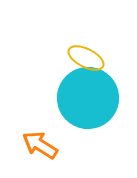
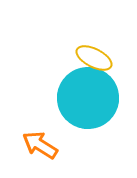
yellow ellipse: moved 8 px right
